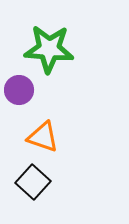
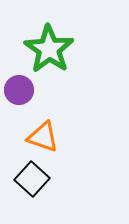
green star: rotated 30 degrees clockwise
black square: moved 1 px left, 3 px up
